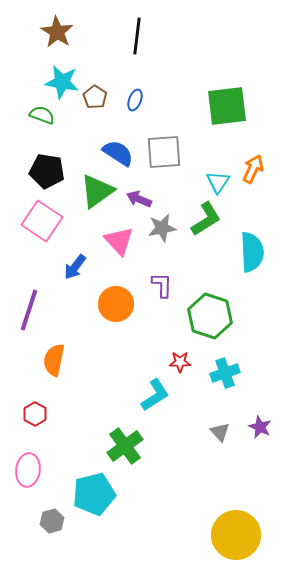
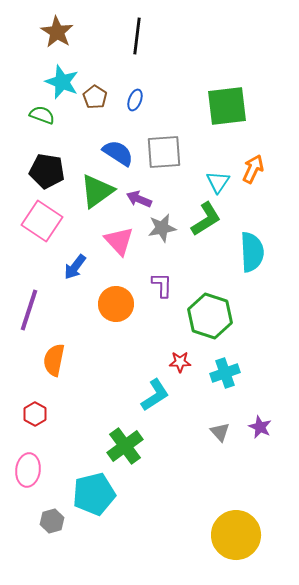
cyan star: rotated 12 degrees clockwise
